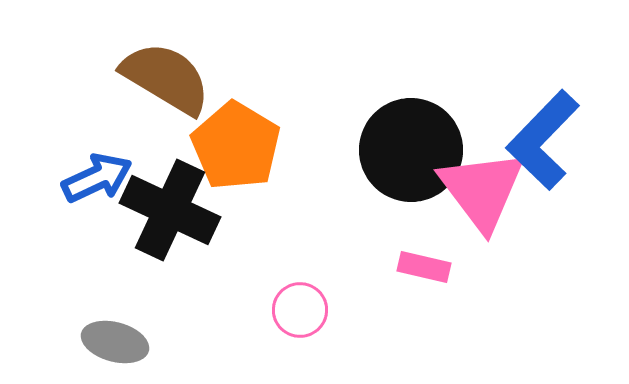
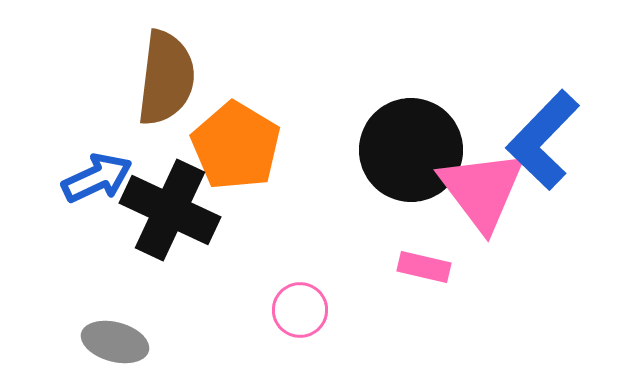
brown semicircle: rotated 66 degrees clockwise
